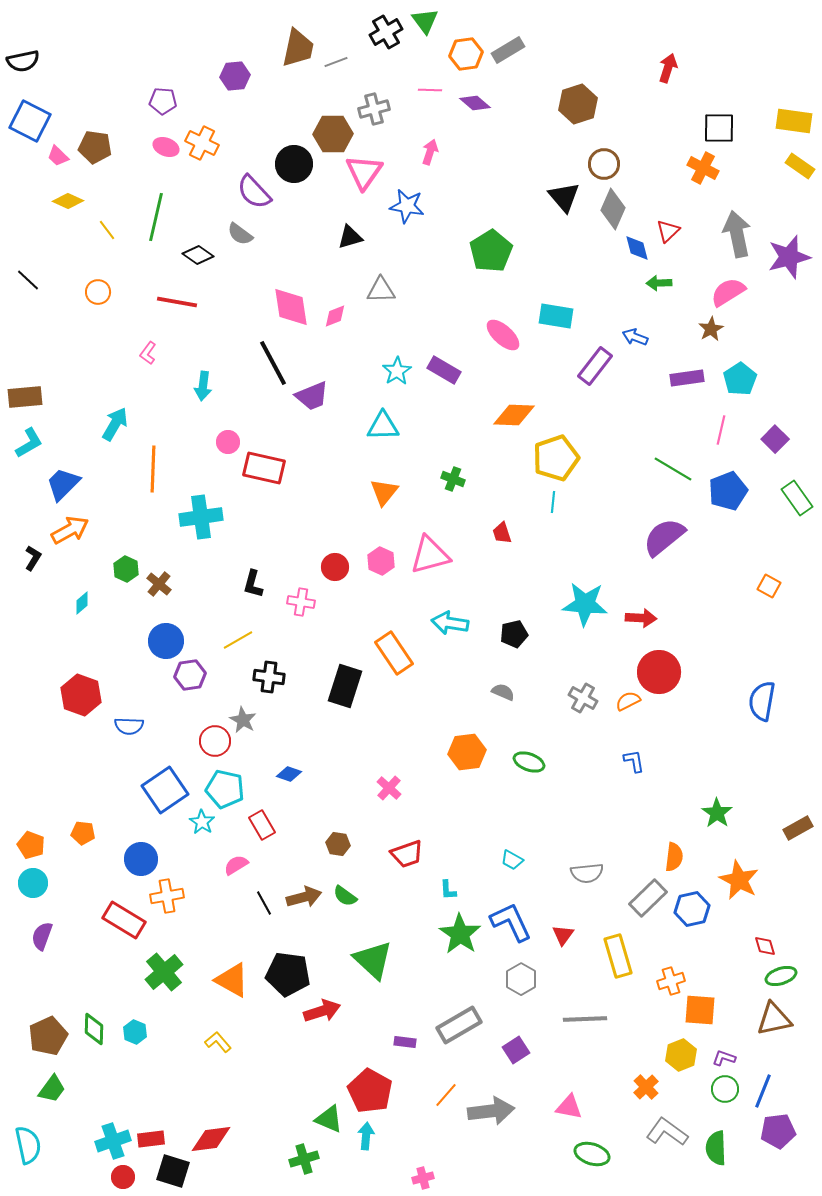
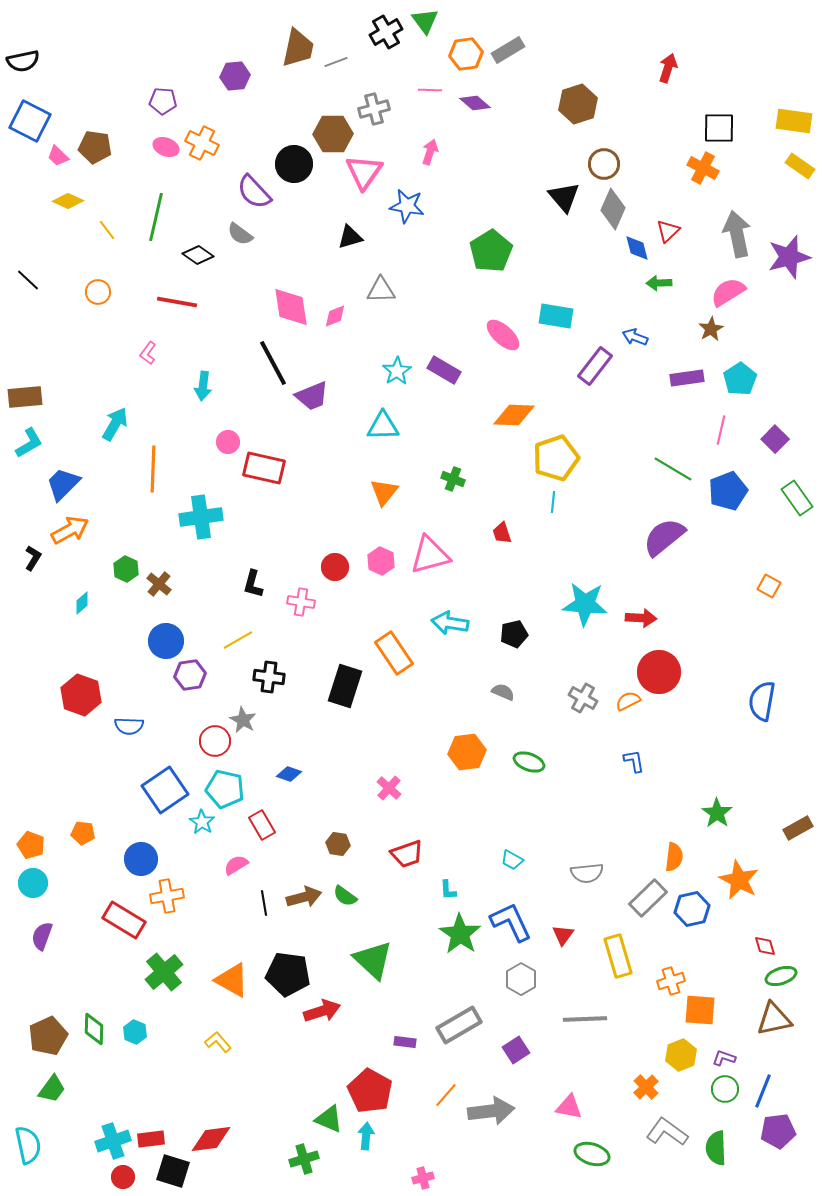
black line at (264, 903): rotated 20 degrees clockwise
